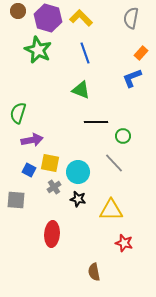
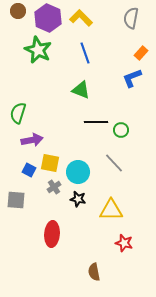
purple hexagon: rotated 8 degrees clockwise
green circle: moved 2 px left, 6 px up
